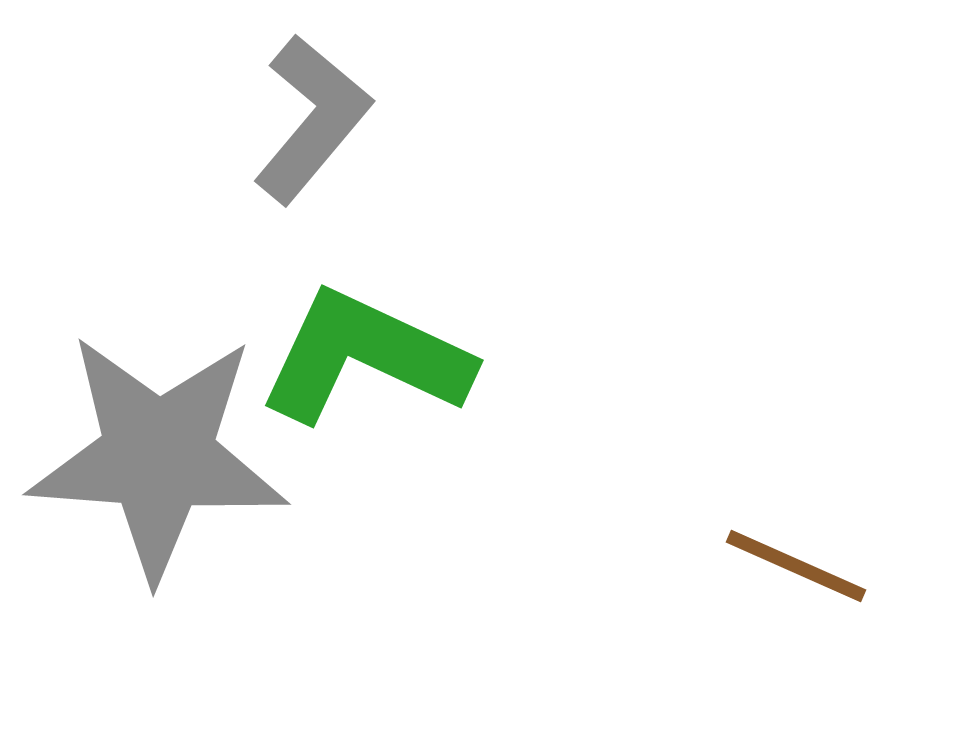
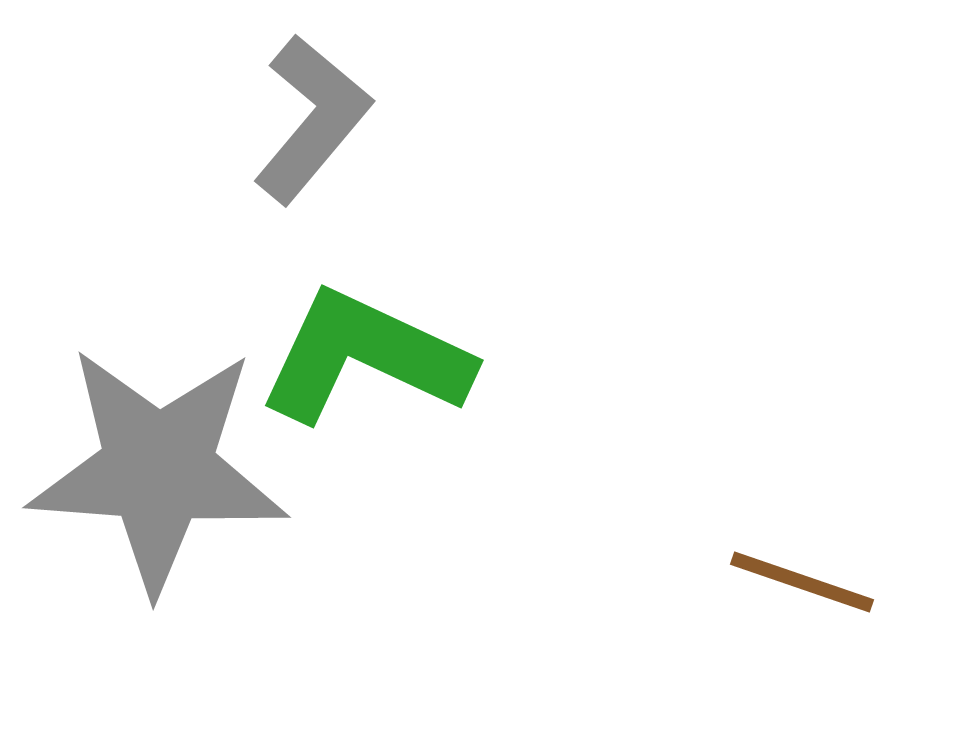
gray star: moved 13 px down
brown line: moved 6 px right, 16 px down; rotated 5 degrees counterclockwise
